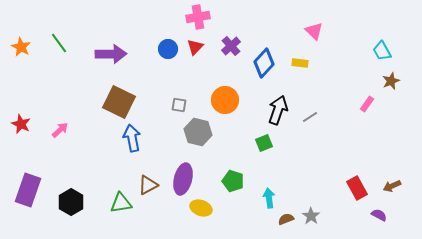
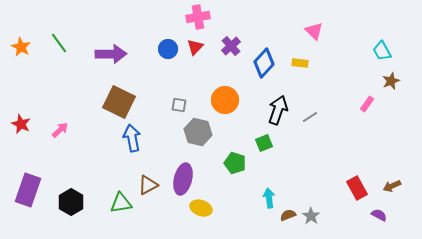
green pentagon: moved 2 px right, 18 px up
brown semicircle: moved 2 px right, 4 px up
